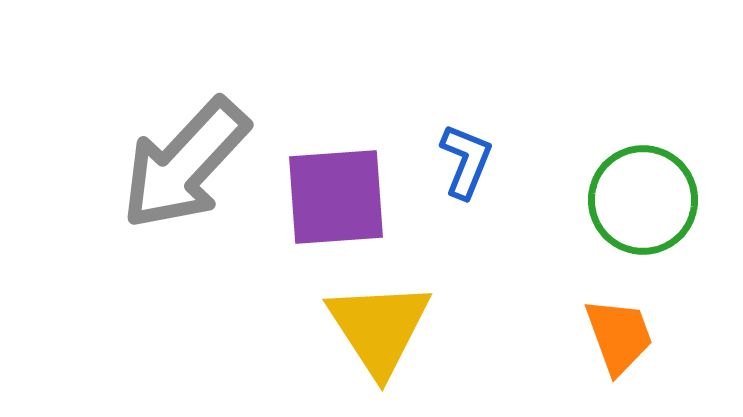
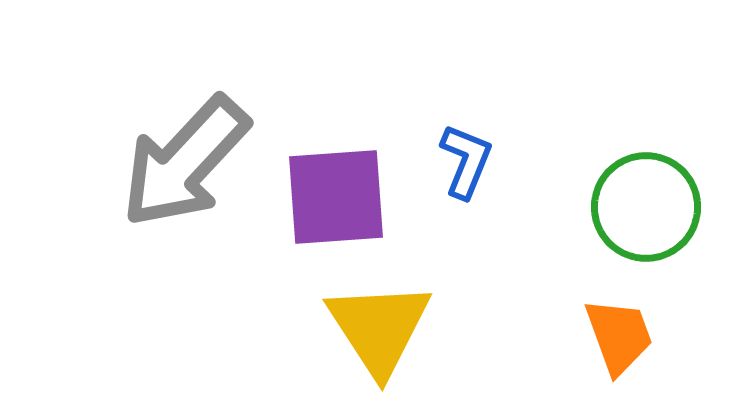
gray arrow: moved 2 px up
green circle: moved 3 px right, 7 px down
